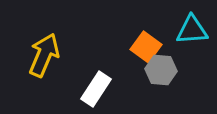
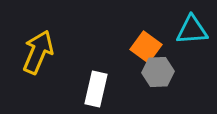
yellow arrow: moved 6 px left, 3 px up
gray hexagon: moved 3 px left, 2 px down; rotated 8 degrees counterclockwise
white rectangle: rotated 20 degrees counterclockwise
